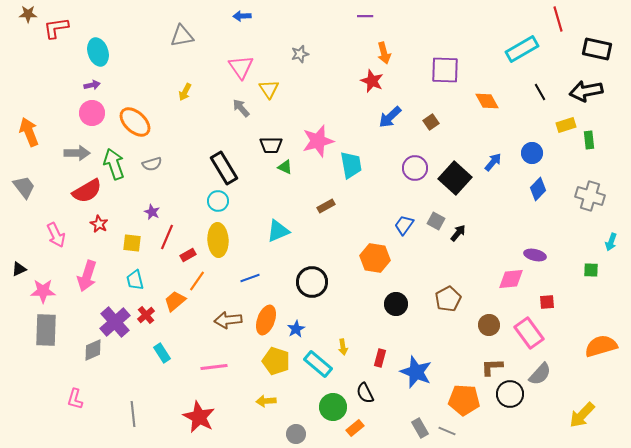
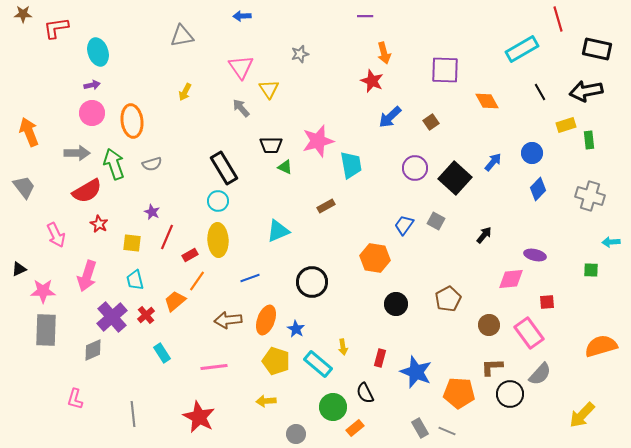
brown star at (28, 14): moved 5 px left
orange ellipse at (135, 122): moved 3 px left, 1 px up; rotated 40 degrees clockwise
black arrow at (458, 233): moved 26 px right, 2 px down
cyan arrow at (611, 242): rotated 66 degrees clockwise
red rectangle at (188, 255): moved 2 px right
purple cross at (115, 322): moved 3 px left, 5 px up
blue star at (296, 329): rotated 12 degrees counterclockwise
orange pentagon at (464, 400): moved 5 px left, 7 px up
